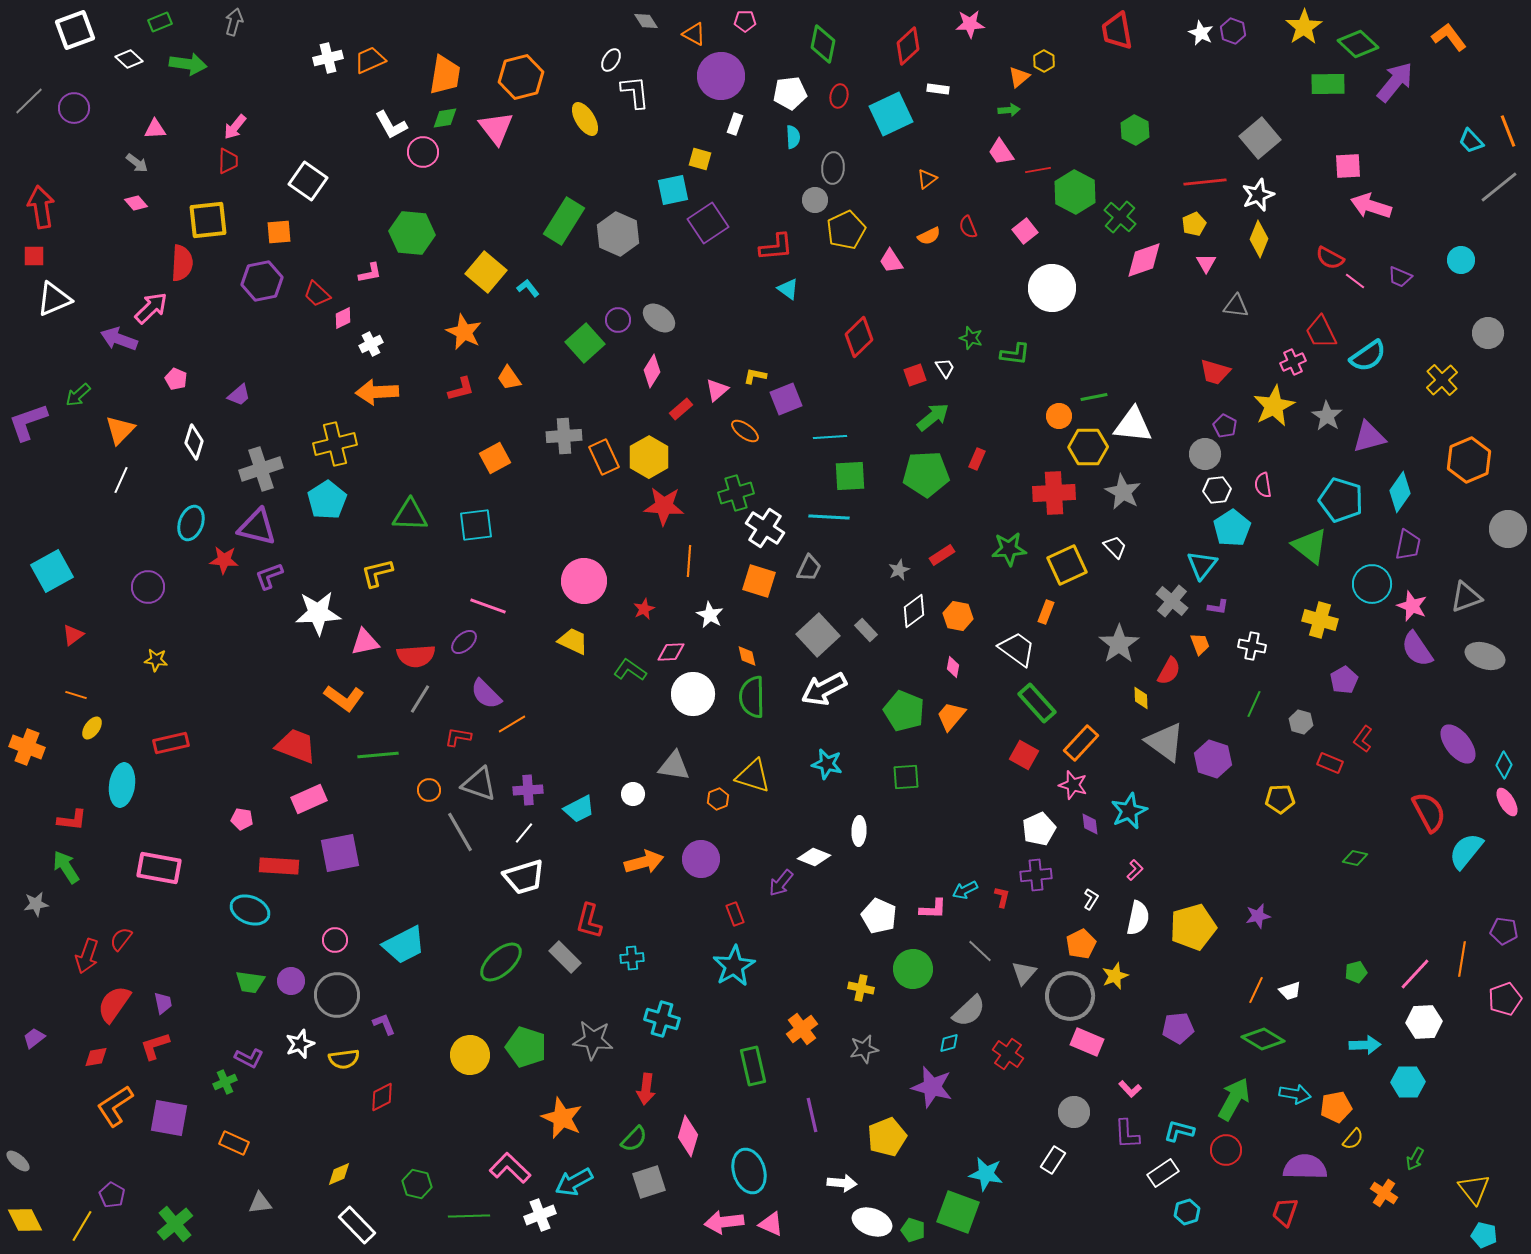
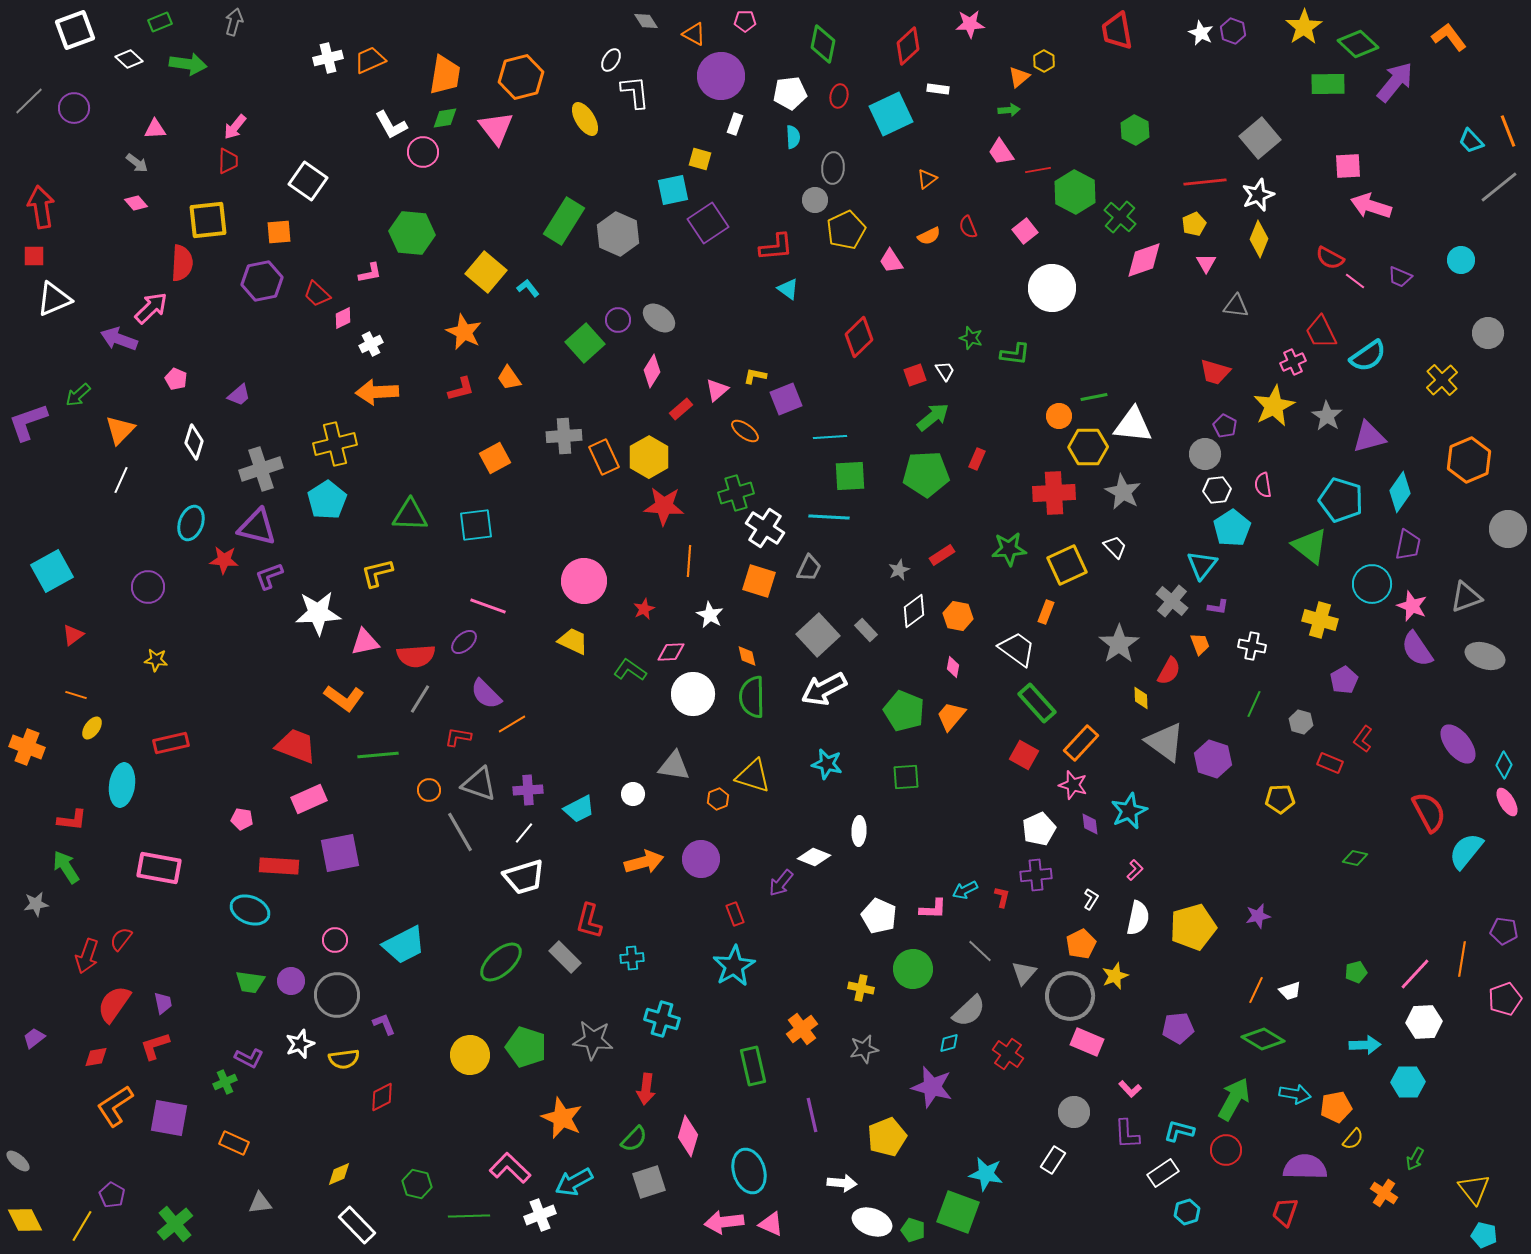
white trapezoid at (945, 368): moved 3 px down
